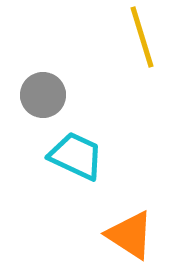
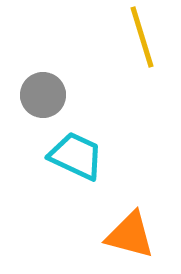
orange triangle: rotated 18 degrees counterclockwise
